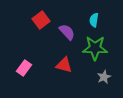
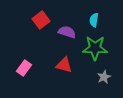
purple semicircle: rotated 30 degrees counterclockwise
